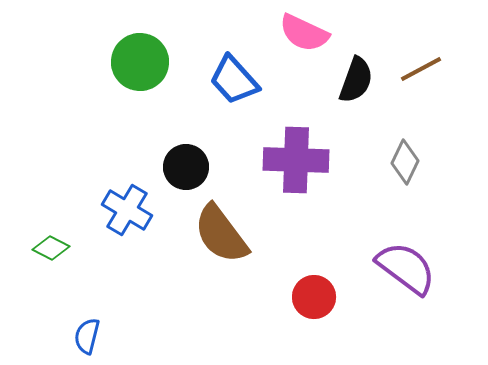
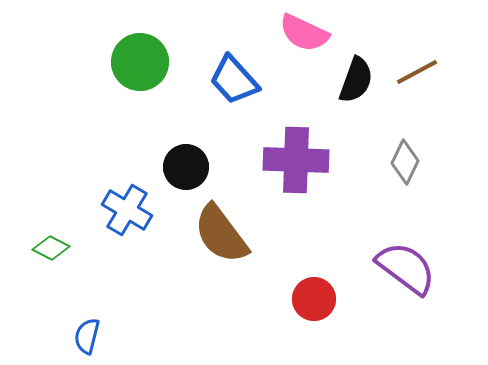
brown line: moved 4 px left, 3 px down
red circle: moved 2 px down
